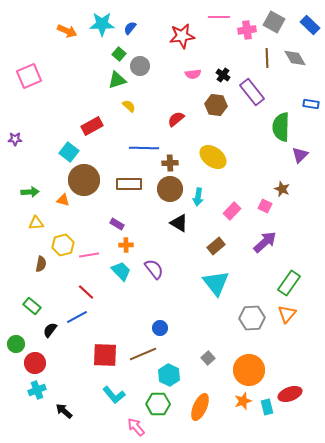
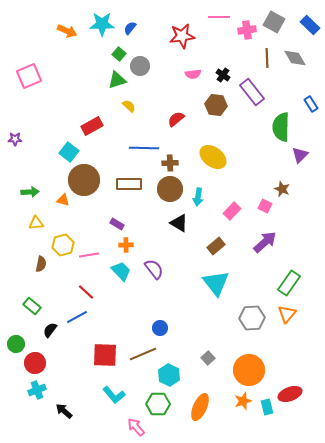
blue rectangle at (311, 104): rotated 49 degrees clockwise
